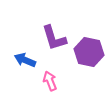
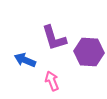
purple hexagon: rotated 8 degrees counterclockwise
pink arrow: moved 2 px right
